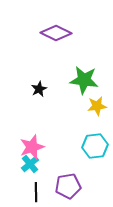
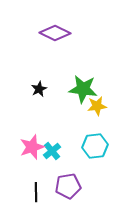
purple diamond: moved 1 px left
green star: moved 1 px left, 9 px down
cyan cross: moved 22 px right, 13 px up
